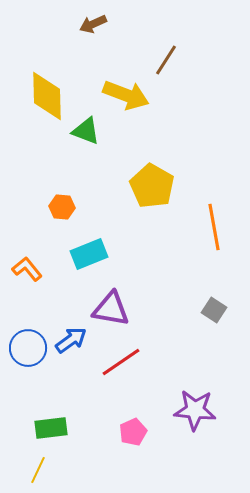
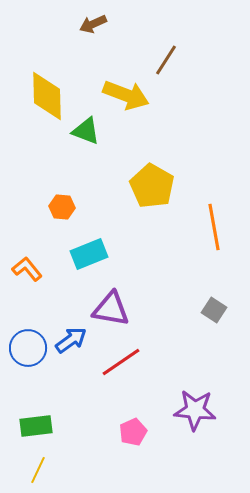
green rectangle: moved 15 px left, 2 px up
